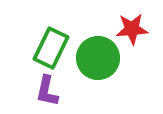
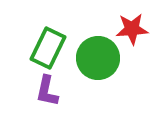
green rectangle: moved 3 px left
